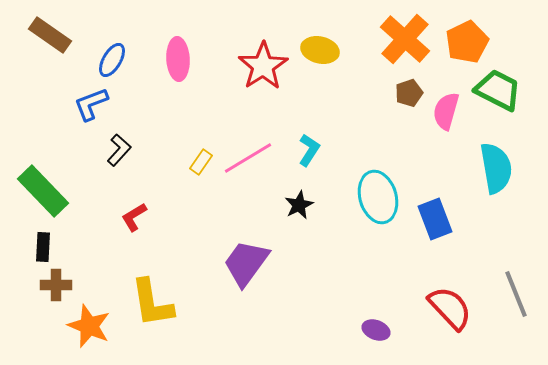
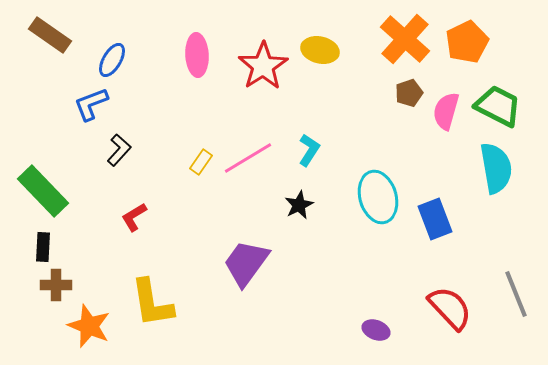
pink ellipse: moved 19 px right, 4 px up
green trapezoid: moved 16 px down
